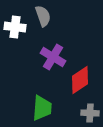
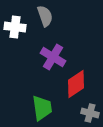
gray semicircle: moved 2 px right
red diamond: moved 4 px left, 4 px down
green trapezoid: rotated 12 degrees counterclockwise
gray cross: rotated 12 degrees clockwise
